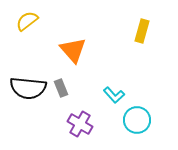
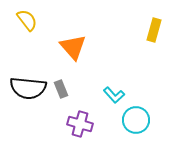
yellow semicircle: moved 1 px up; rotated 90 degrees clockwise
yellow rectangle: moved 12 px right, 1 px up
orange triangle: moved 3 px up
gray rectangle: moved 1 px down
cyan circle: moved 1 px left
purple cross: rotated 15 degrees counterclockwise
